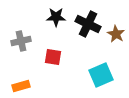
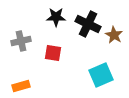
brown star: moved 2 px left, 1 px down
red square: moved 4 px up
